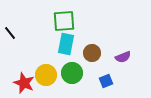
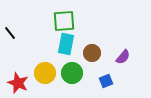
purple semicircle: rotated 28 degrees counterclockwise
yellow circle: moved 1 px left, 2 px up
red star: moved 6 px left
